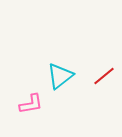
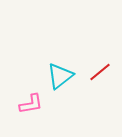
red line: moved 4 px left, 4 px up
